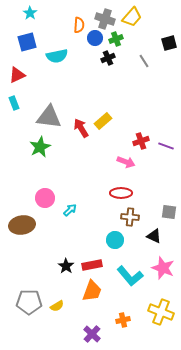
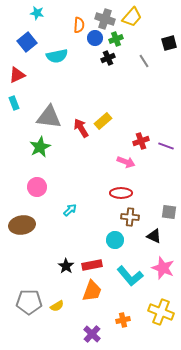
cyan star: moved 7 px right; rotated 24 degrees counterclockwise
blue square: rotated 24 degrees counterclockwise
pink circle: moved 8 px left, 11 px up
